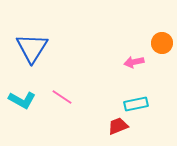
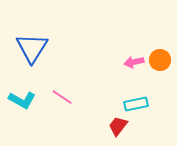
orange circle: moved 2 px left, 17 px down
red trapezoid: rotated 30 degrees counterclockwise
